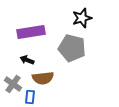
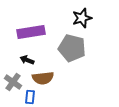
gray cross: moved 2 px up
